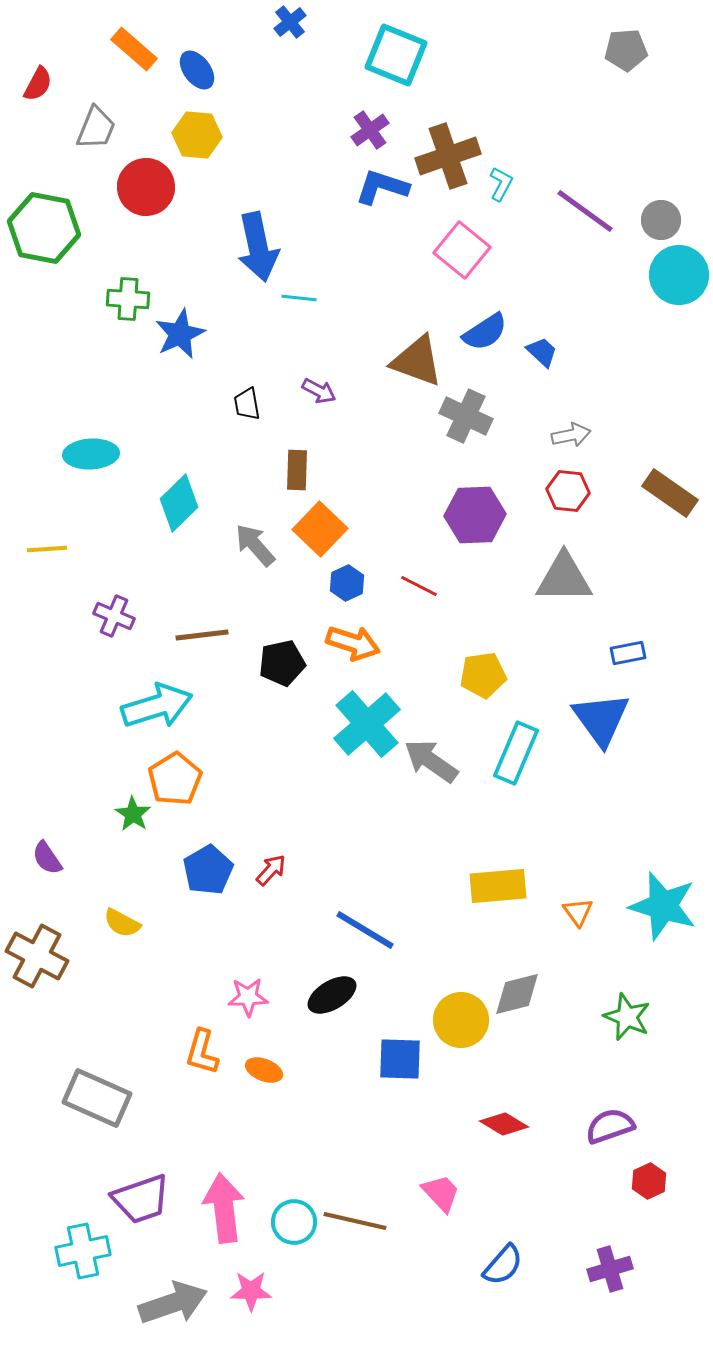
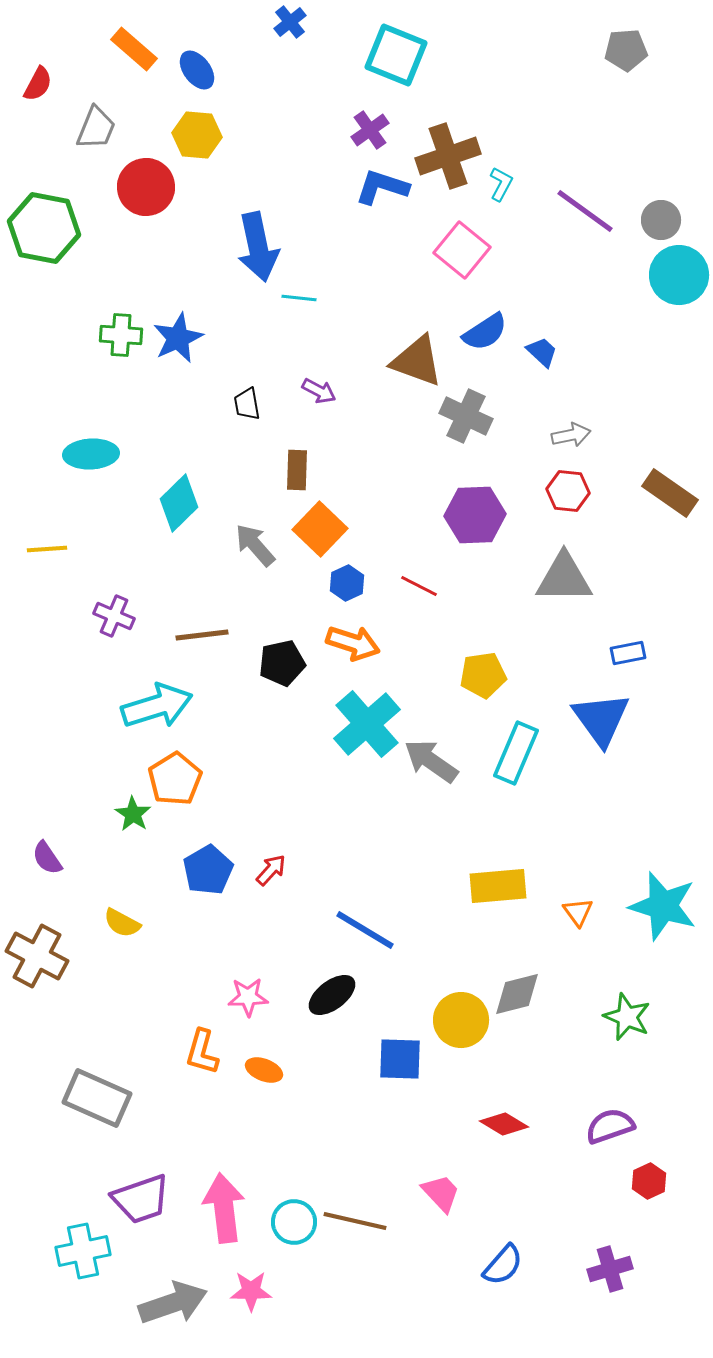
green cross at (128, 299): moved 7 px left, 36 px down
blue star at (180, 334): moved 2 px left, 4 px down
black ellipse at (332, 995): rotated 6 degrees counterclockwise
